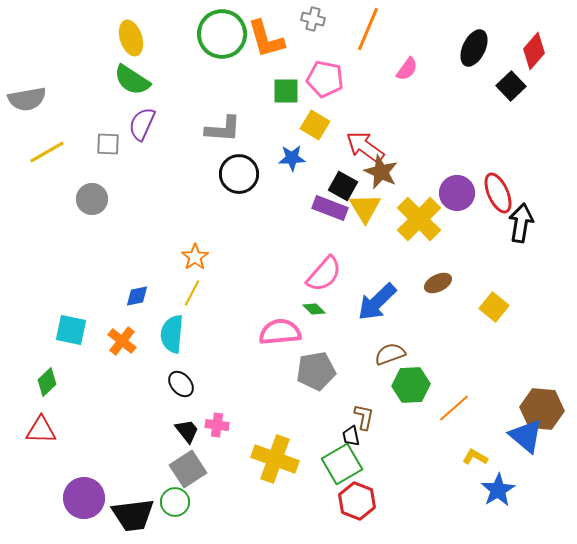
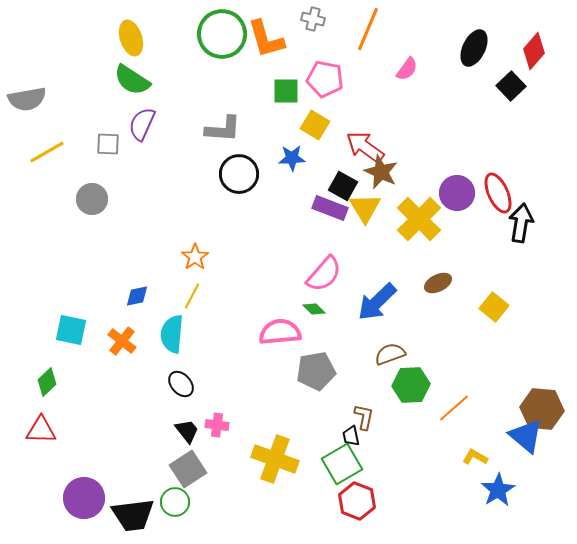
yellow line at (192, 293): moved 3 px down
